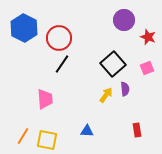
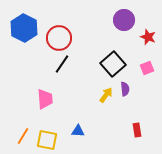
blue triangle: moved 9 px left
